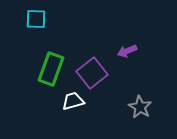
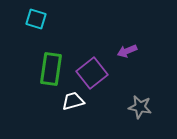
cyan square: rotated 15 degrees clockwise
green rectangle: rotated 12 degrees counterclockwise
gray star: rotated 20 degrees counterclockwise
